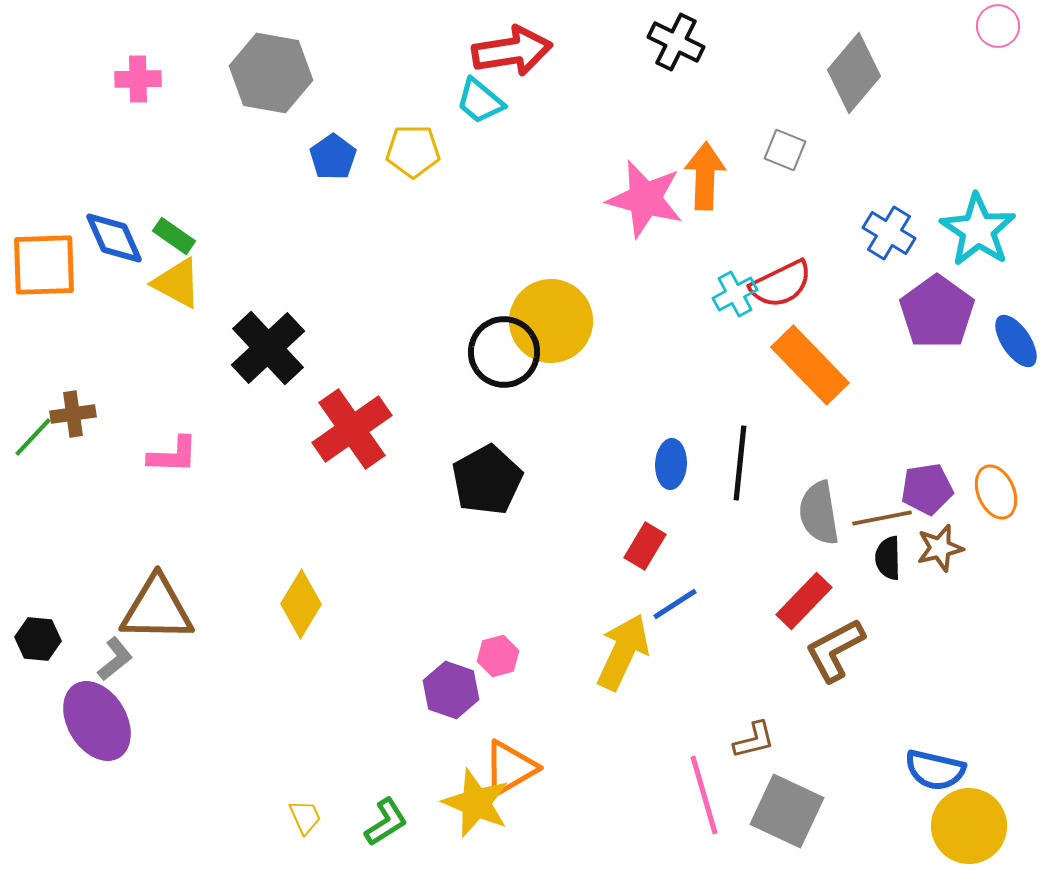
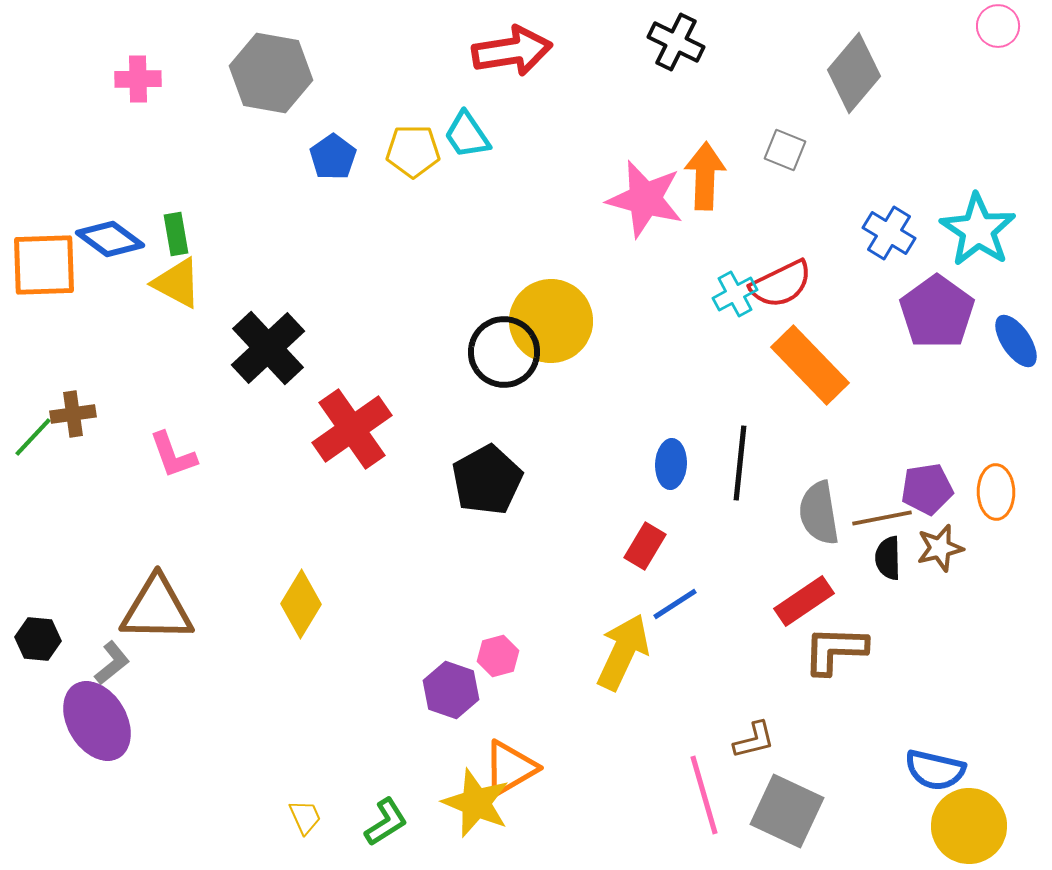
cyan trapezoid at (480, 101): moved 13 px left, 34 px down; rotated 16 degrees clockwise
green rectangle at (174, 236): moved 2 px right, 2 px up; rotated 45 degrees clockwise
blue diamond at (114, 238): moved 4 px left, 1 px down; rotated 30 degrees counterclockwise
pink L-shape at (173, 455): rotated 68 degrees clockwise
orange ellipse at (996, 492): rotated 22 degrees clockwise
red rectangle at (804, 601): rotated 12 degrees clockwise
brown L-shape at (835, 650): rotated 30 degrees clockwise
gray L-shape at (115, 659): moved 3 px left, 4 px down
